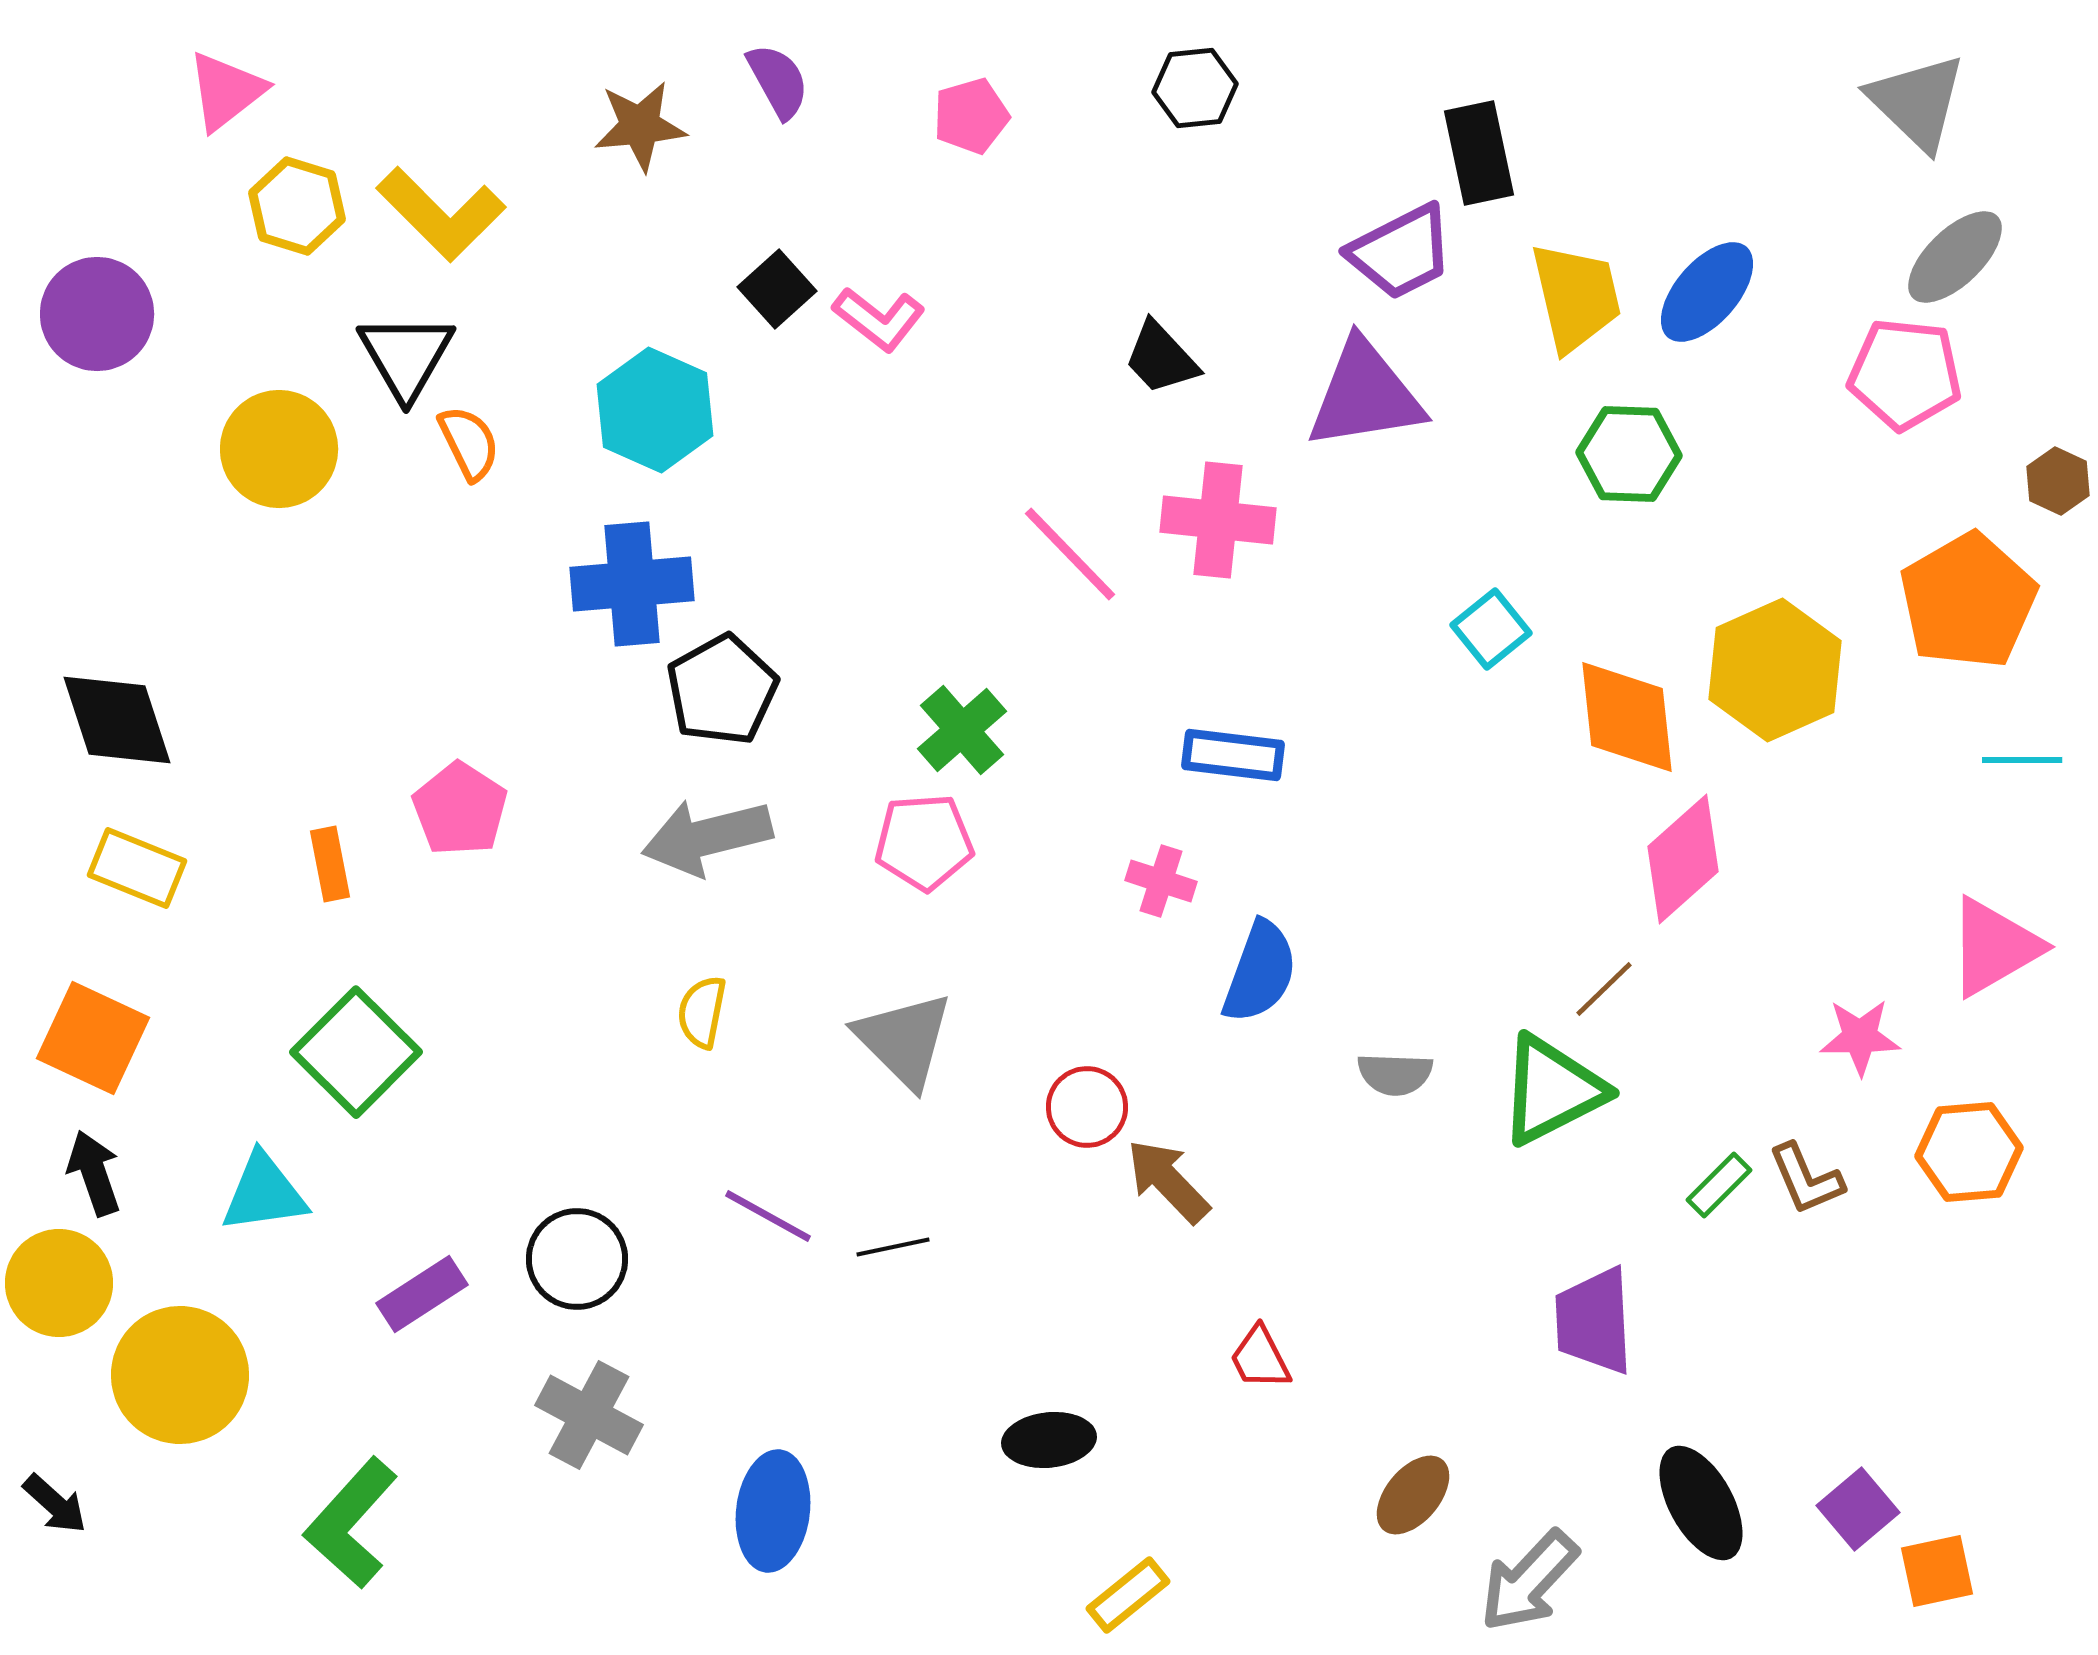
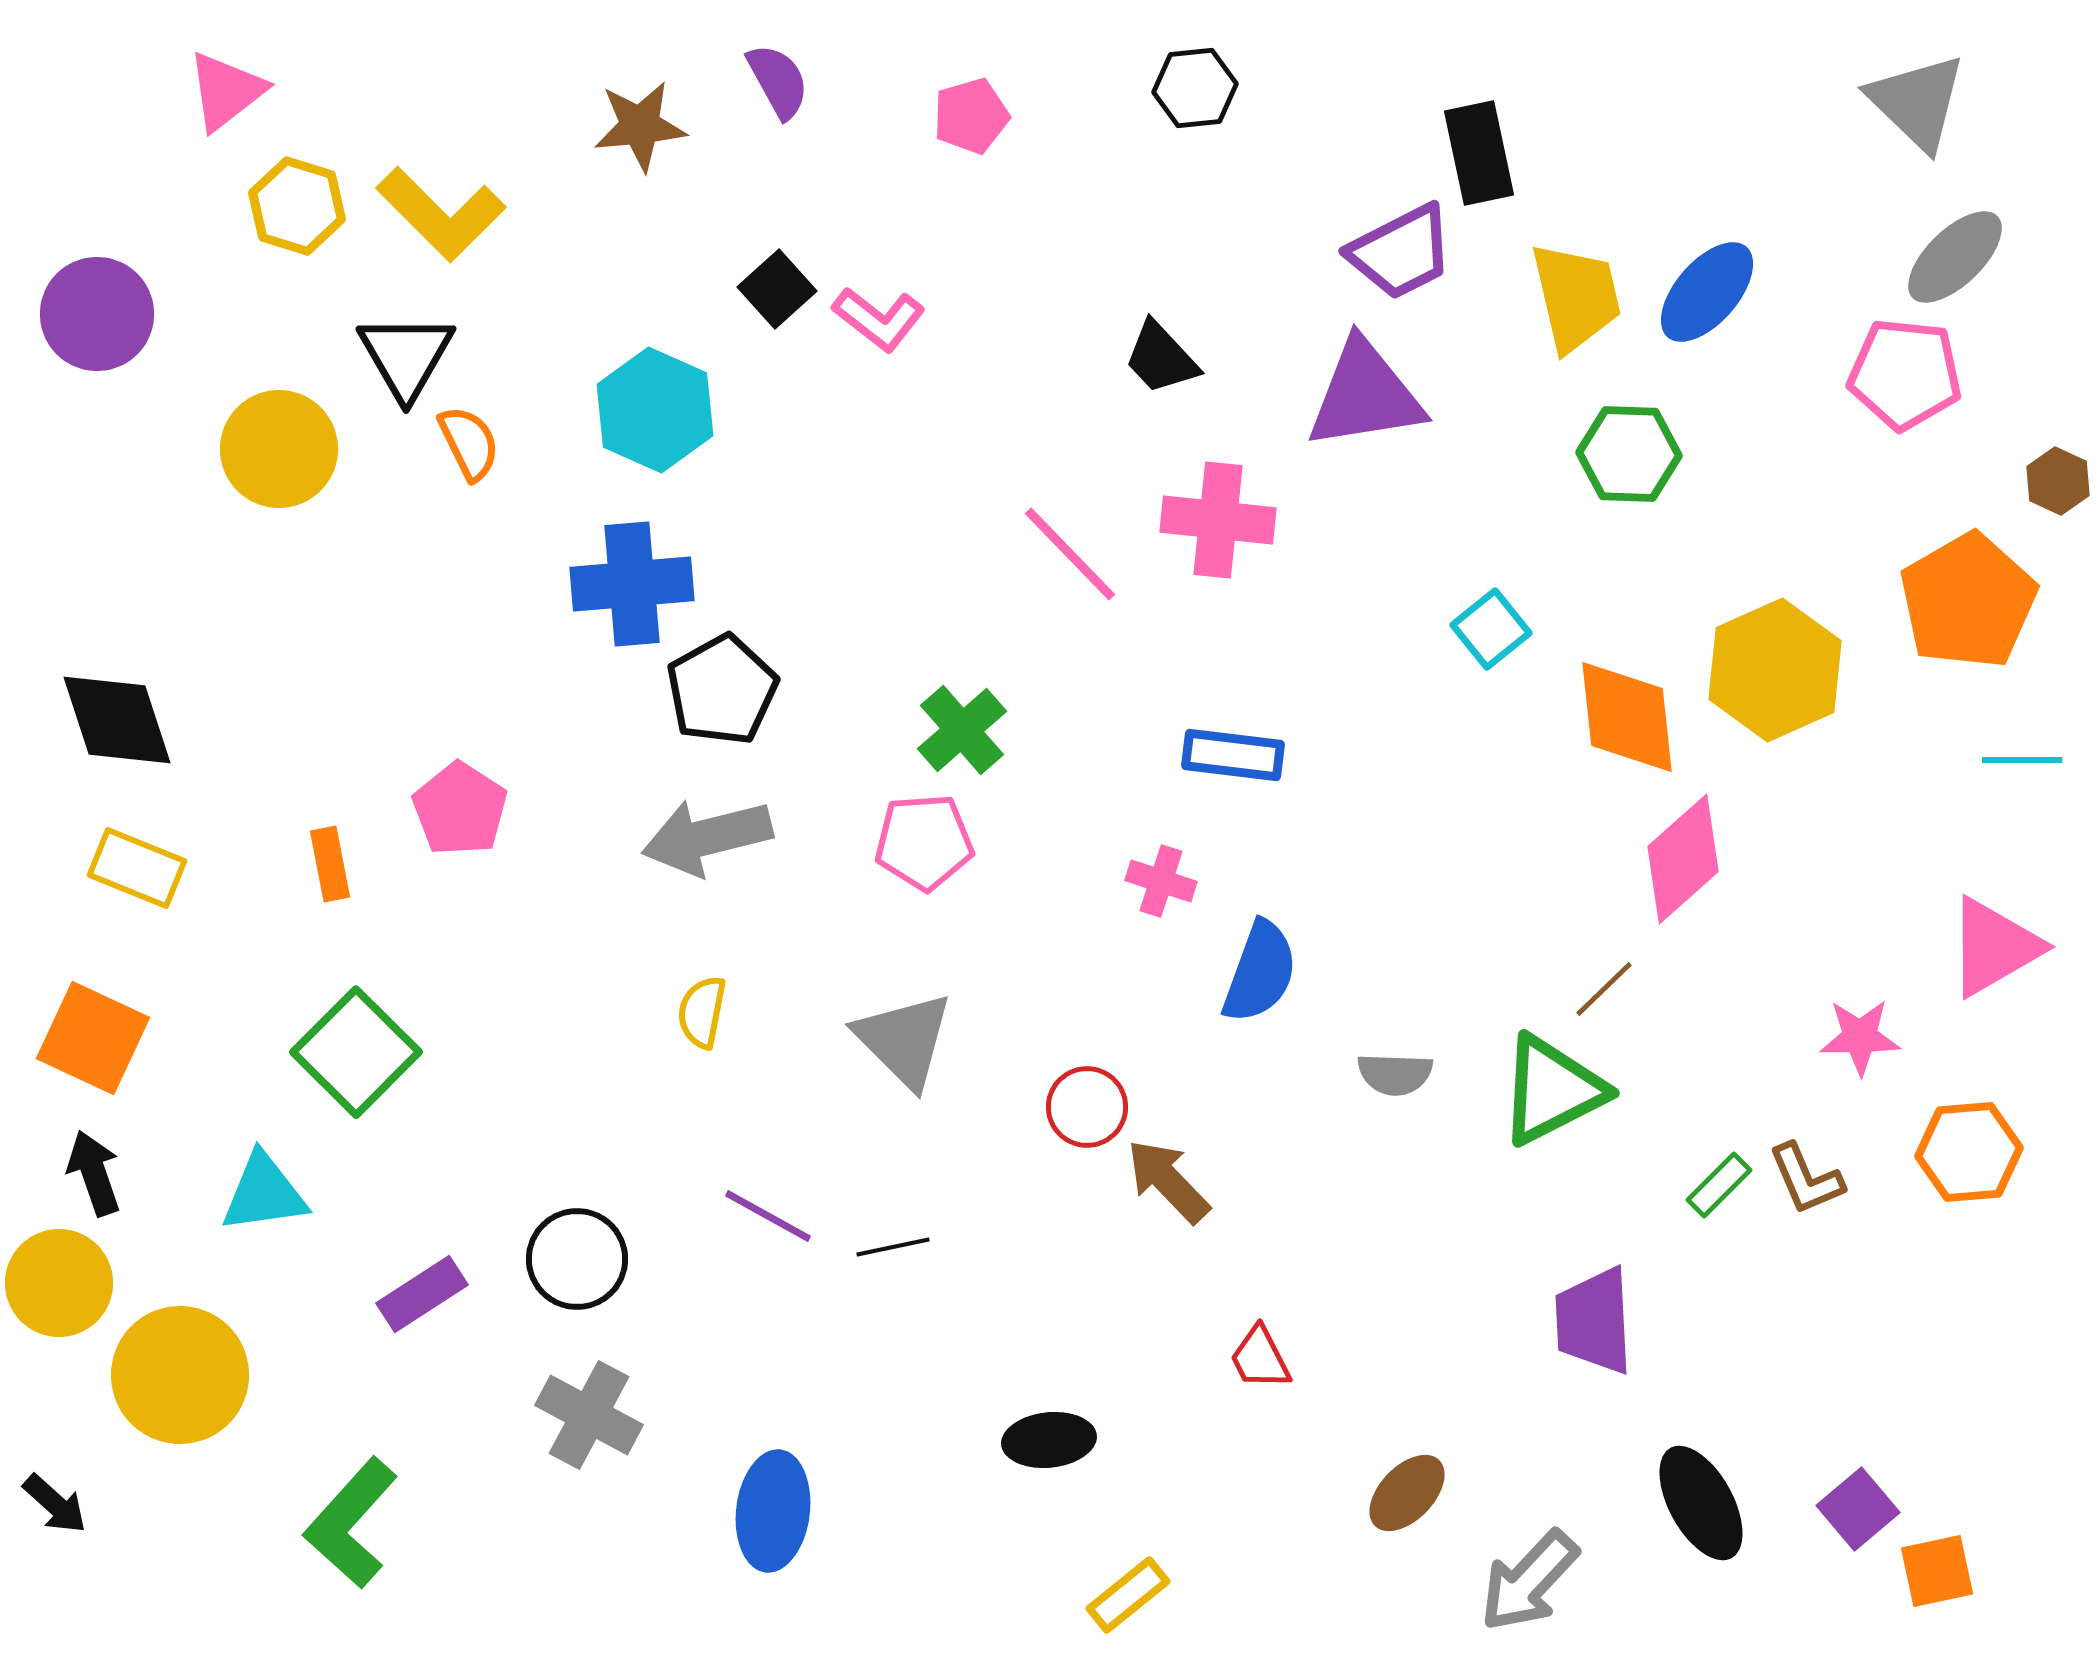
brown ellipse at (1413, 1495): moved 6 px left, 2 px up; rotated 4 degrees clockwise
